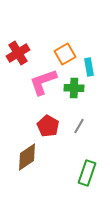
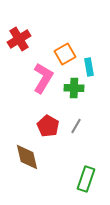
red cross: moved 1 px right, 14 px up
pink L-shape: moved 4 px up; rotated 140 degrees clockwise
gray line: moved 3 px left
brown diamond: rotated 68 degrees counterclockwise
green rectangle: moved 1 px left, 6 px down
